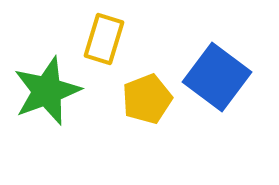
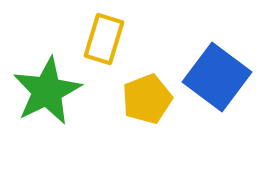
green star: rotated 6 degrees counterclockwise
